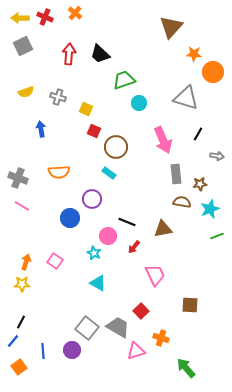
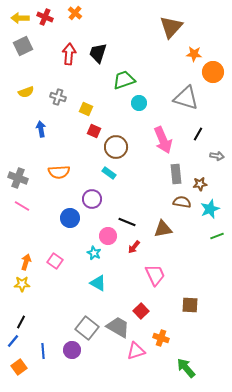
black trapezoid at (100, 54): moved 2 px left, 1 px up; rotated 65 degrees clockwise
